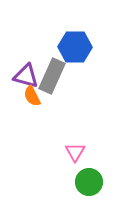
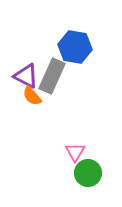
blue hexagon: rotated 8 degrees clockwise
purple triangle: rotated 12 degrees clockwise
orange semicircle: rotated 15 degrees counterclockwise
green circle: moved 1 px left, 9 px up
